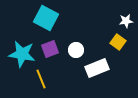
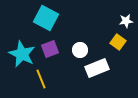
white circle: moved 4 px right
cyan star: rotated 16 degrees clockwise
